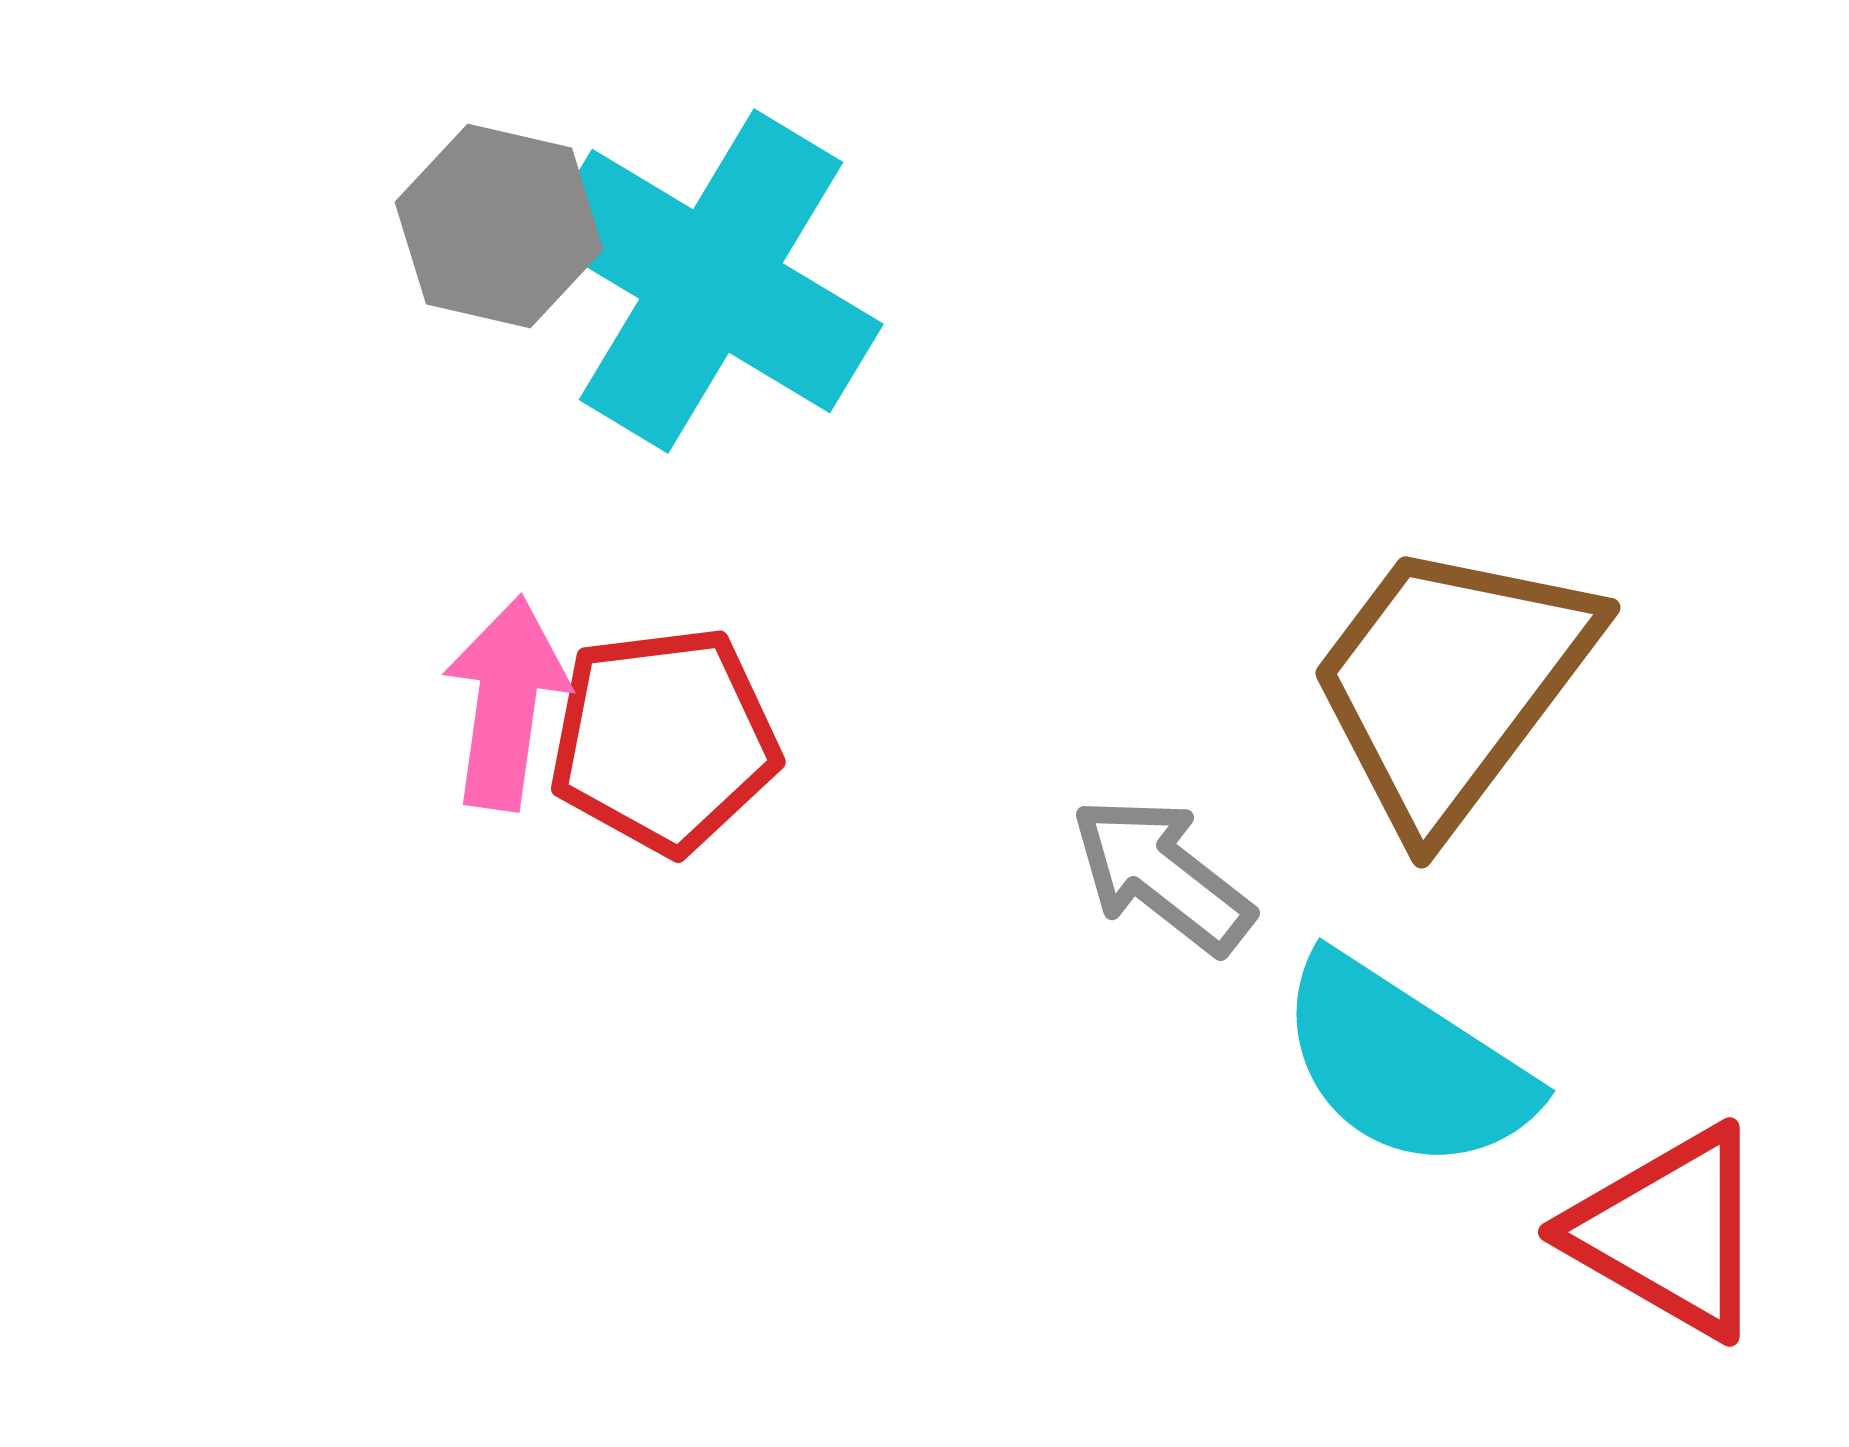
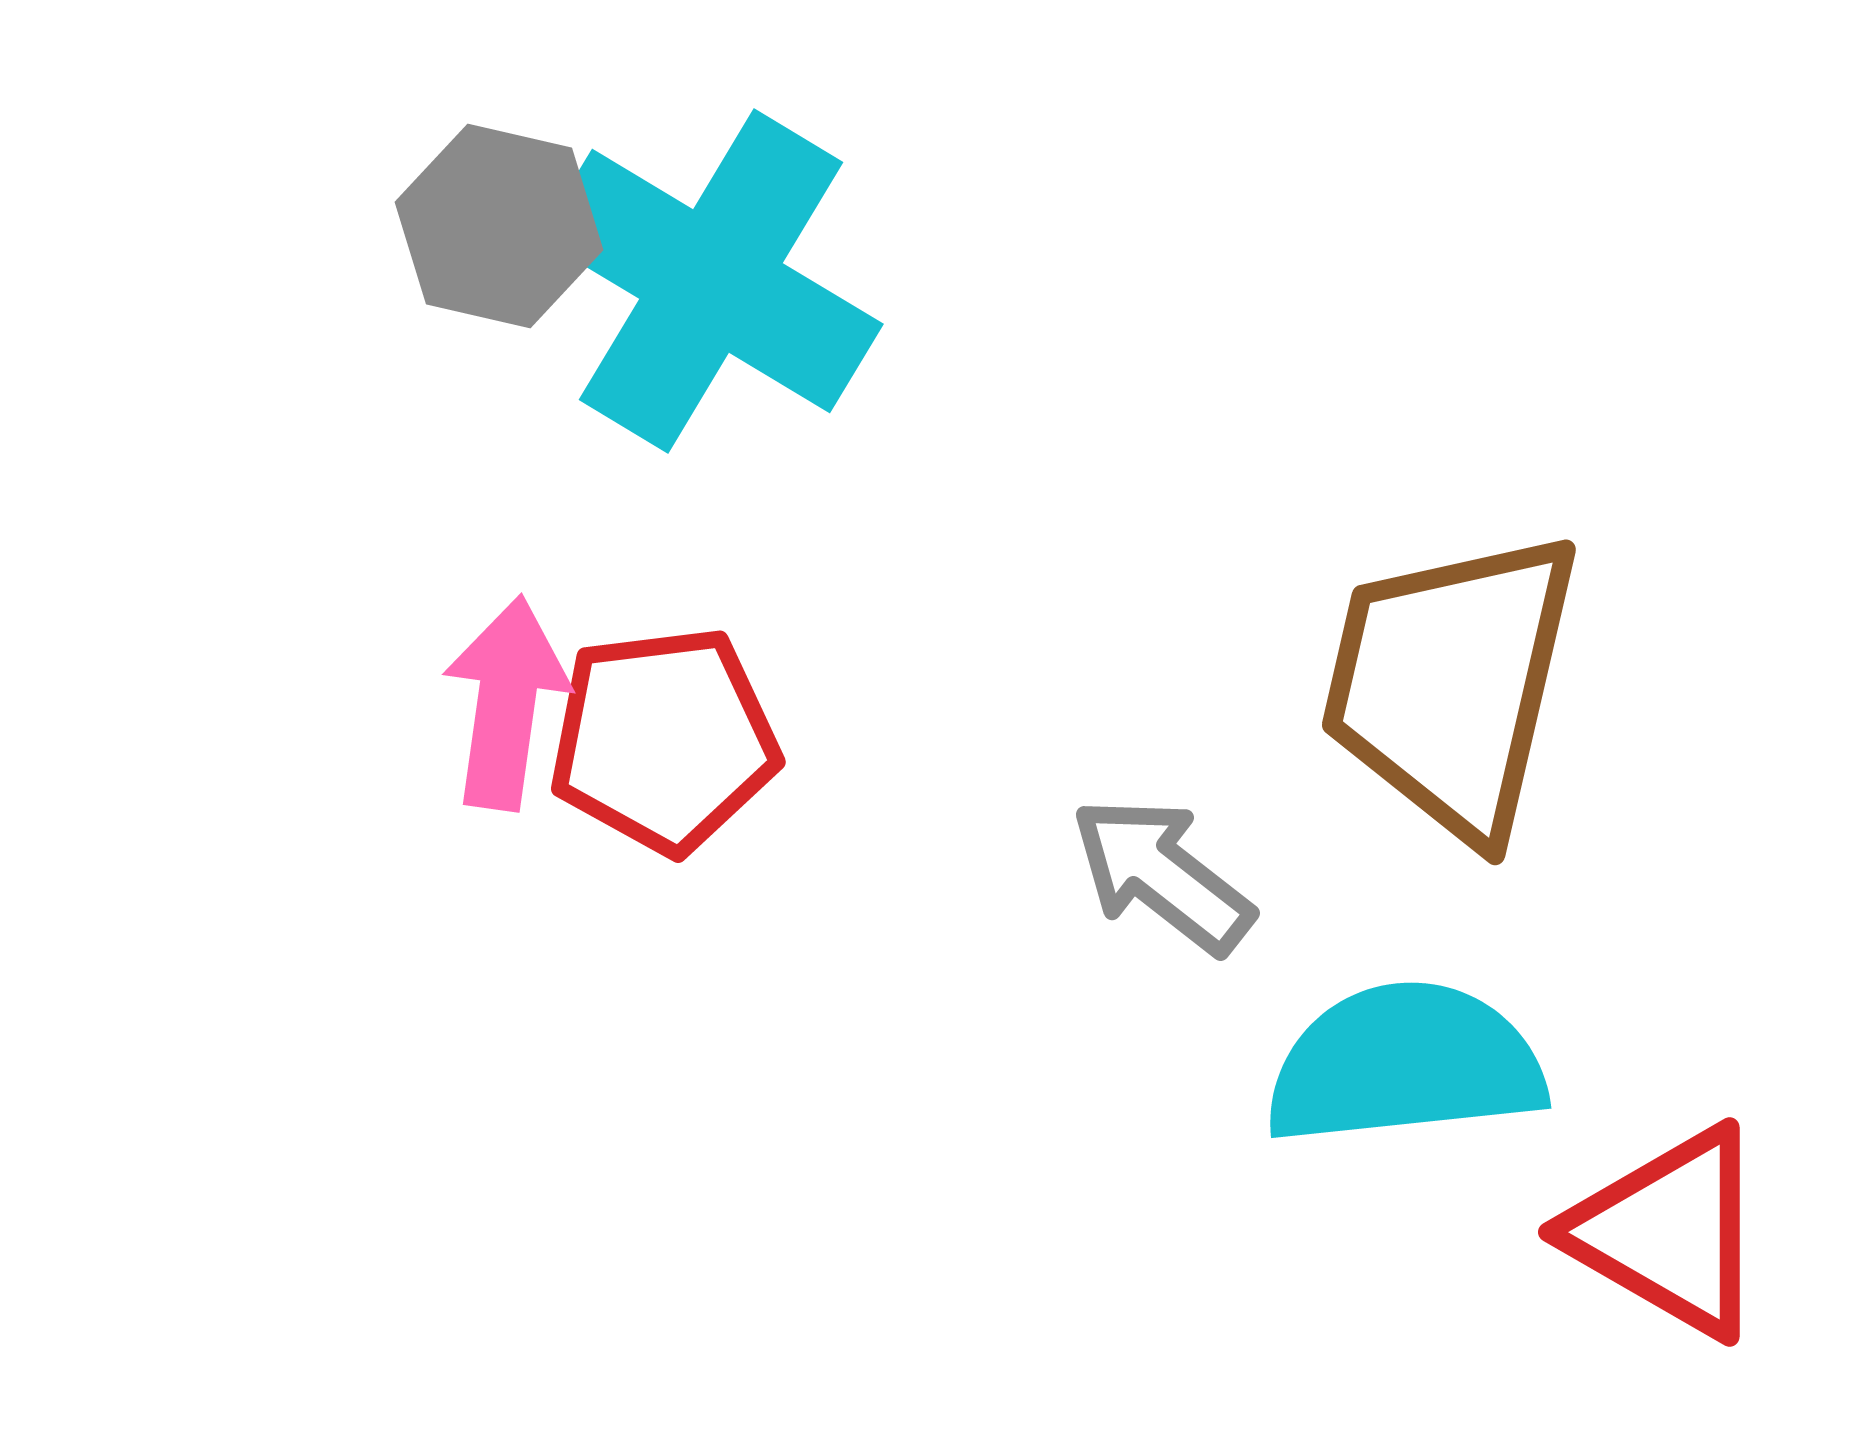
brown trapezoid: rotated 24 degrees counterclockwise
cyan semicircle: rotated 141 degrees clockwise
